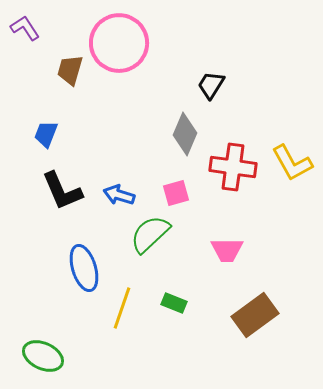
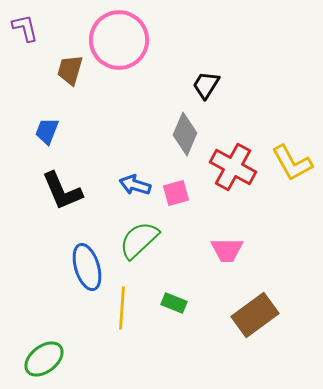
purple L-shape: rotated 20 degrees clockwise
pink circle: moved 3 px up
black trapezoid: moved 5 px left
blue trapezoid: moved 1 px right, 3 px up
red cross: rotated 21 degrees clockwise
blue arrow: moved 16 px right, 10 px up
green semicircle: moved 11 px left, 6 px down
blue ellipse: moved 3 px right, 1 px up
yellow line: rotated 15 degrees counterclockwise
green ellipse: moved 1 px right, 3 px down; rotated 63 degrees counterclockwise
